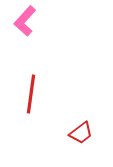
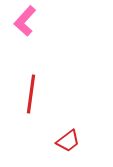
red trapezoid: moved 13 px left, 8 px down
